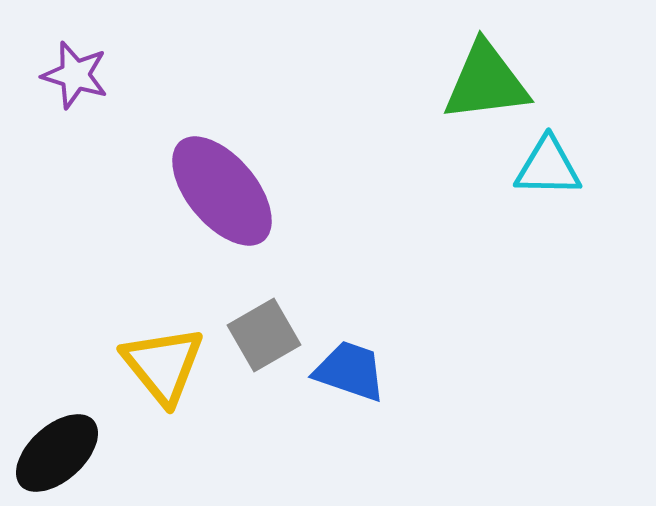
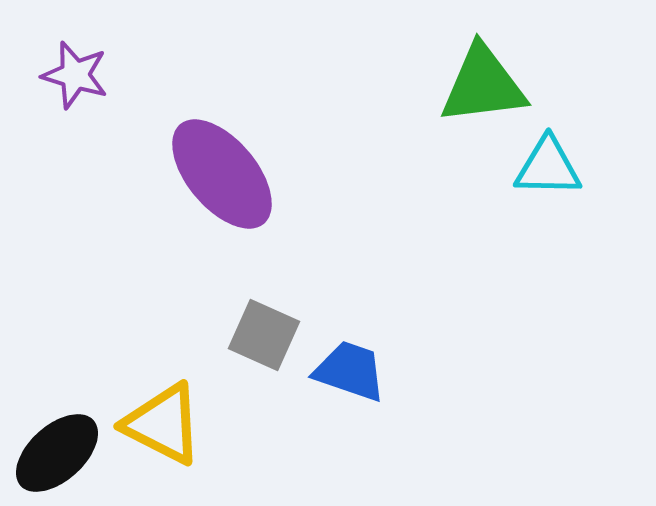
green triangle: moved 3 px left, 3 px down
purple ellipse: moved 17 px up
gray square: rotated 36 degrees counterclockwise
yellow triangle: moved 59 px down; rotated 24 degrees counterclockwise
